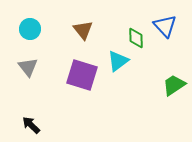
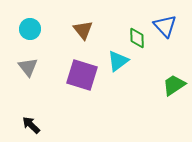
green diamond: moved 1 px right
